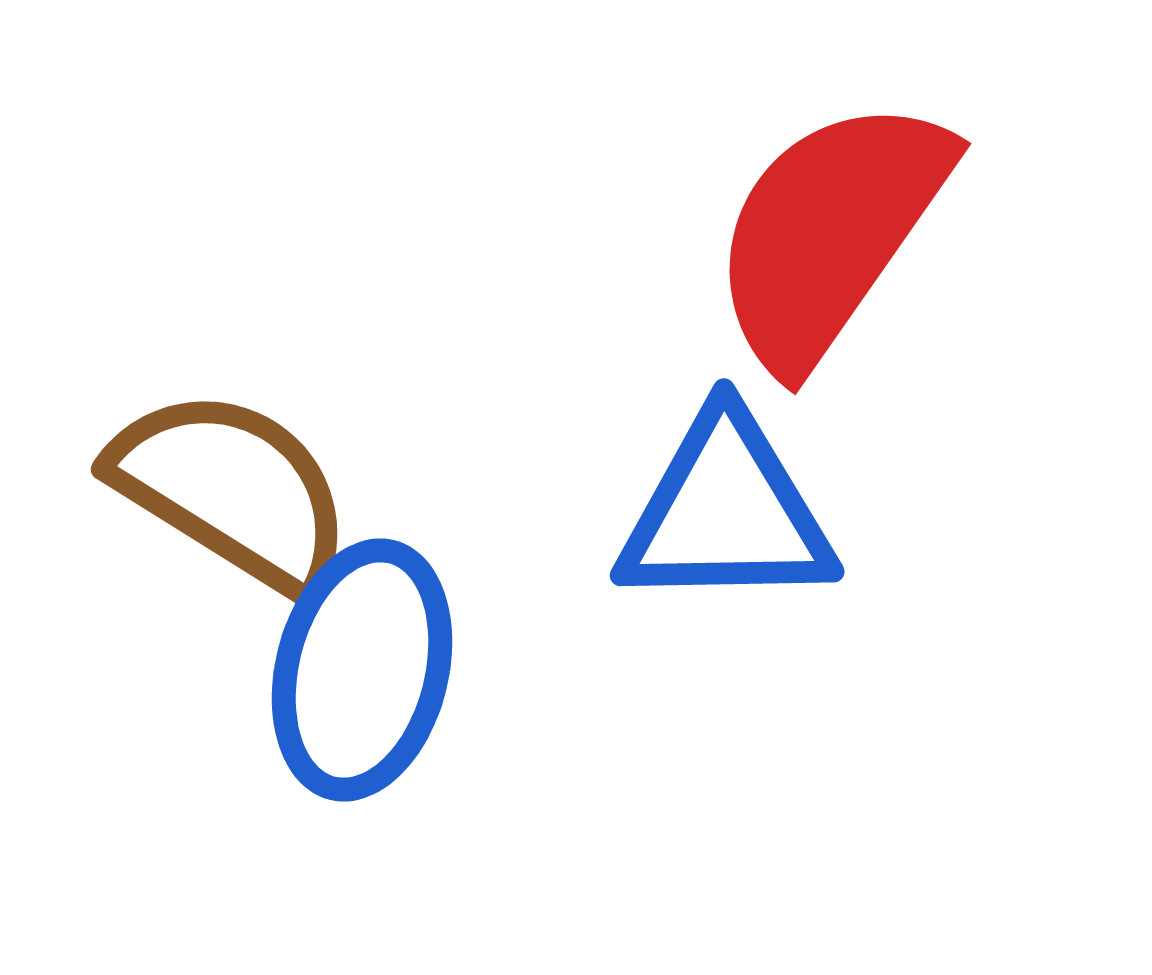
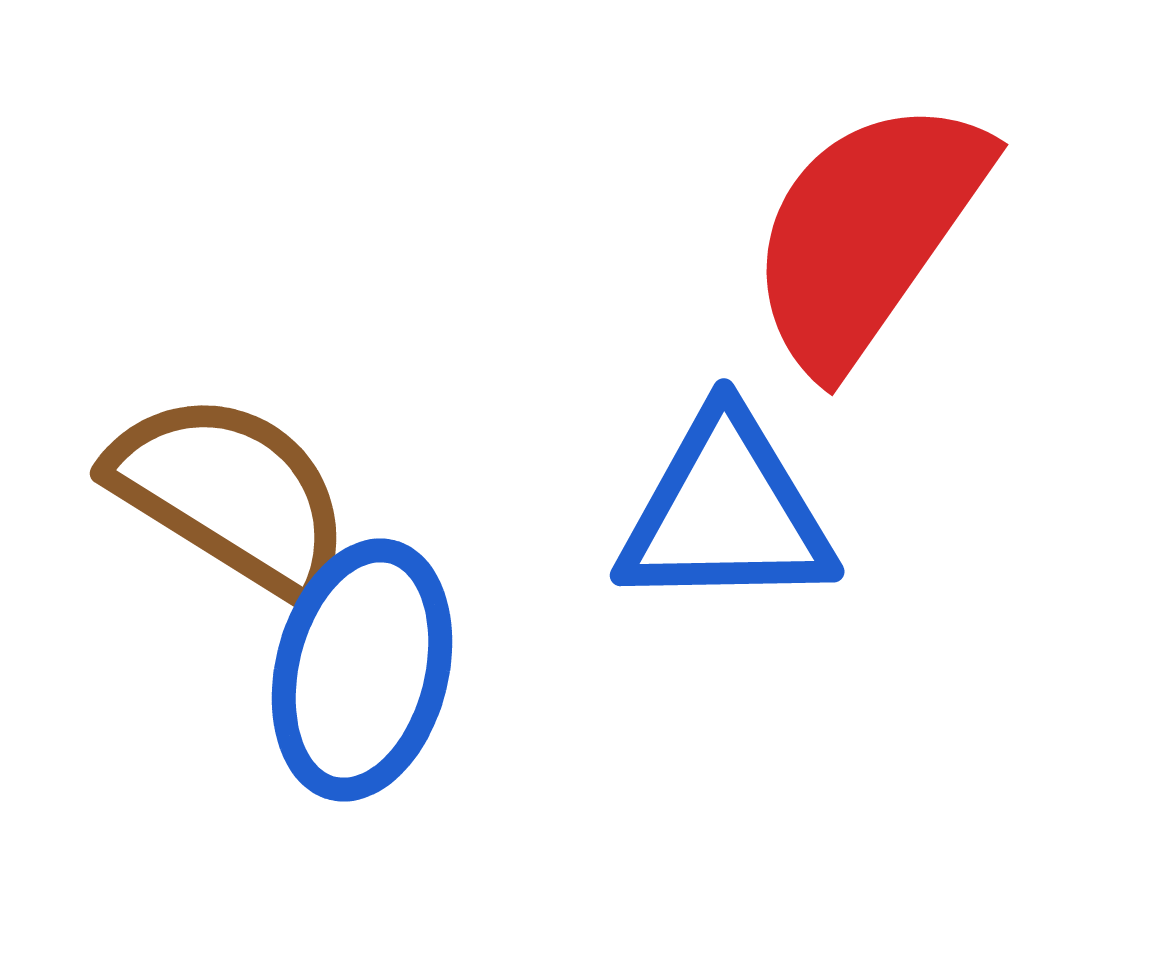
red semicircle: moved 37 px right, 1 px down
brown semicircle: moved 1 px left, 4 px down
